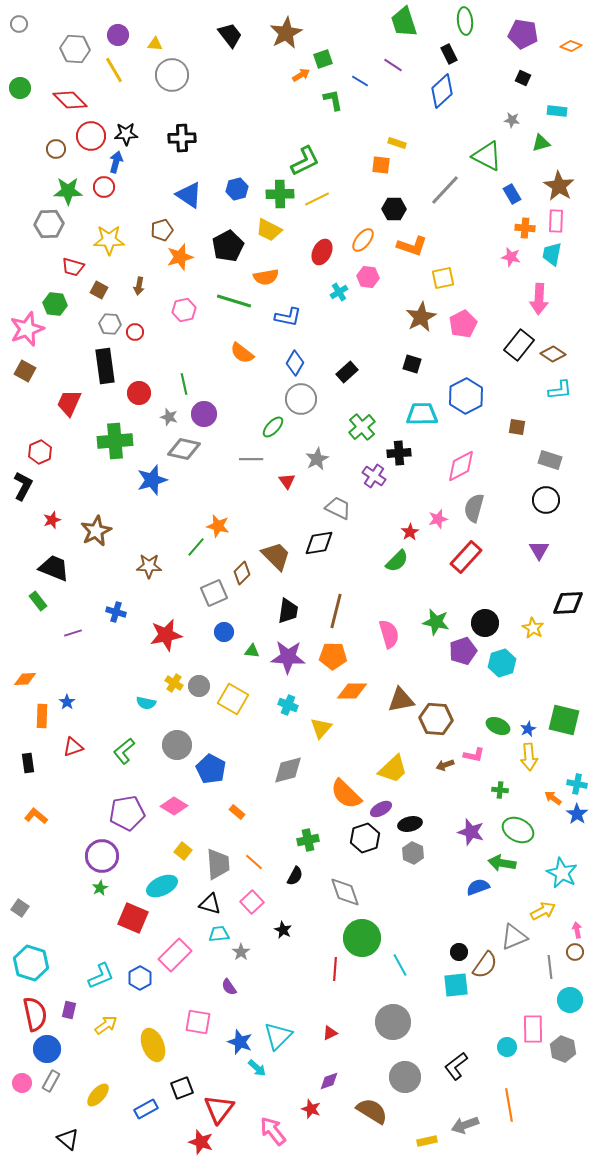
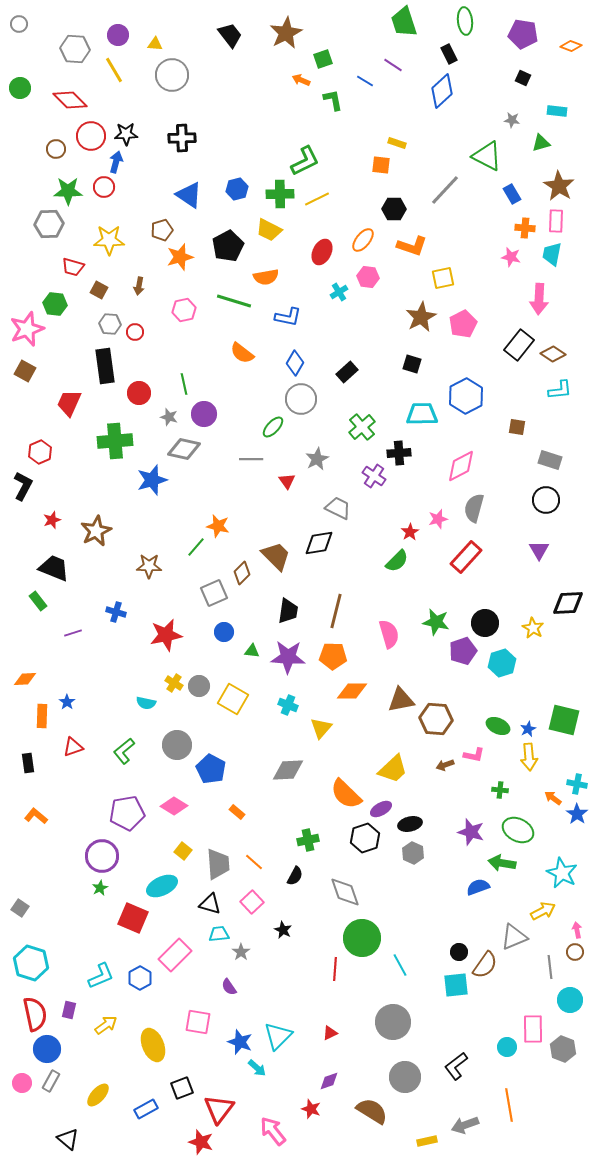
orange arrow at (301, 75): moved 5 px down; rotated 126 degrees counterclockwise
blue line at (360, 81): moved 5 px right
gray diamond at (288, 770): rotated 12 degrees clockwise
